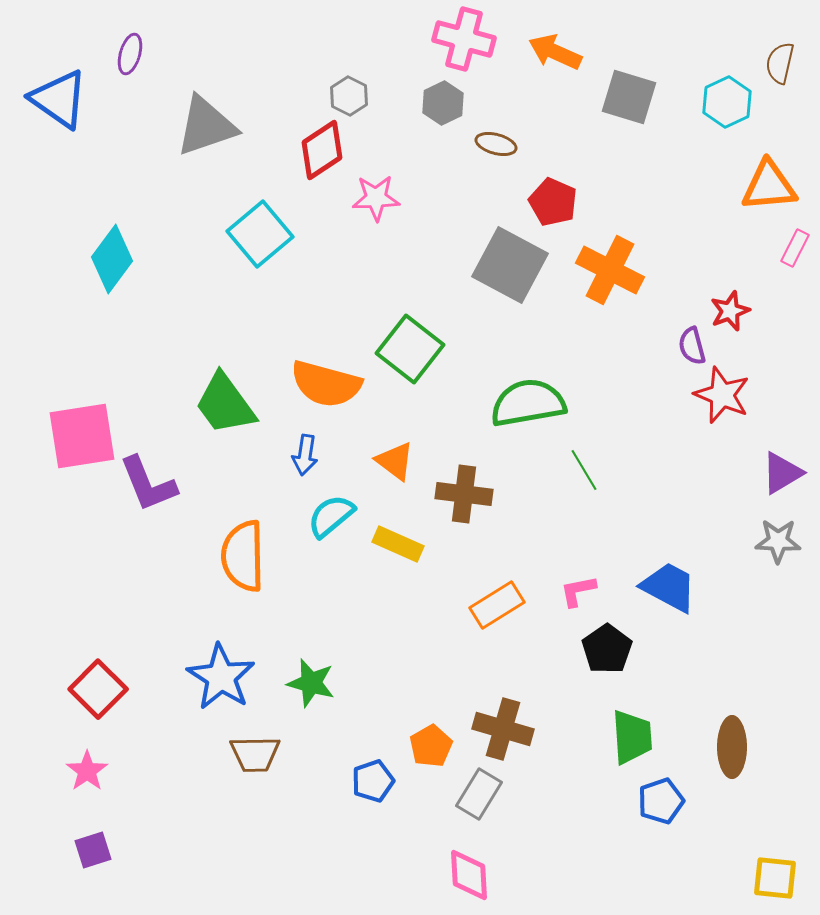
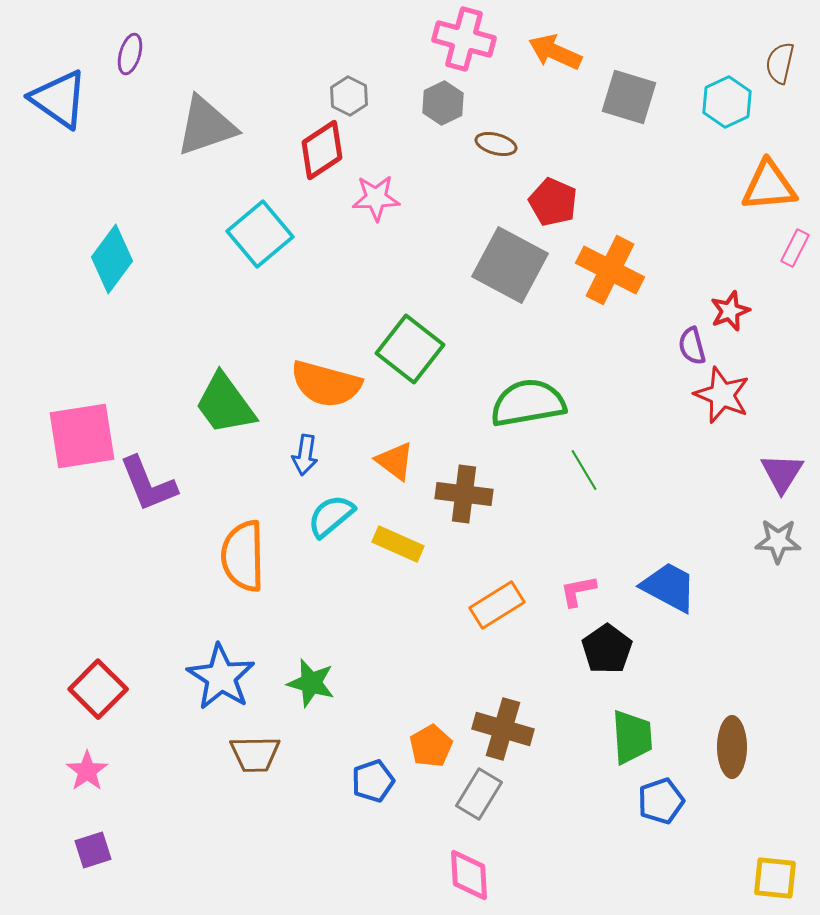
purple triangle at (782, 473): rotated 27 degrees counterclockwise
